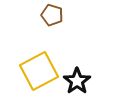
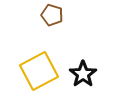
black star: moved 6 px right, 7 px up
